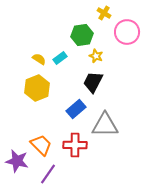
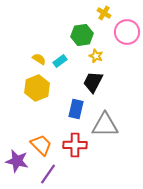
cyan rectangle: moved 3 px down
blue rectangle: rotated 36 degrees counterclockwise
